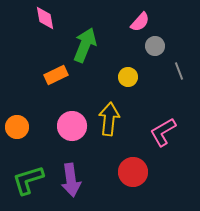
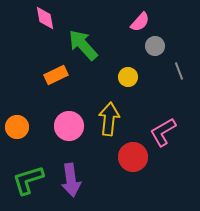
green arrow: moved 2 px left; rotated 64 degrees counterclockwise
pink circle: moved 3 px left
red circle: moved 15 px up
